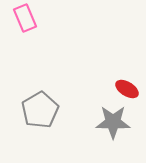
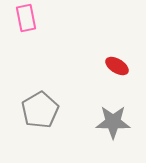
pink rectangle: moved 1 px right; rotated 12 degrees clockwise
red ellipse: moved 10 px left, 23 px up
